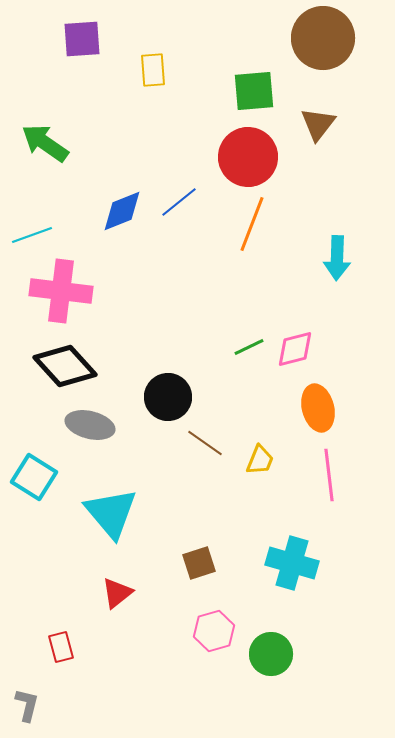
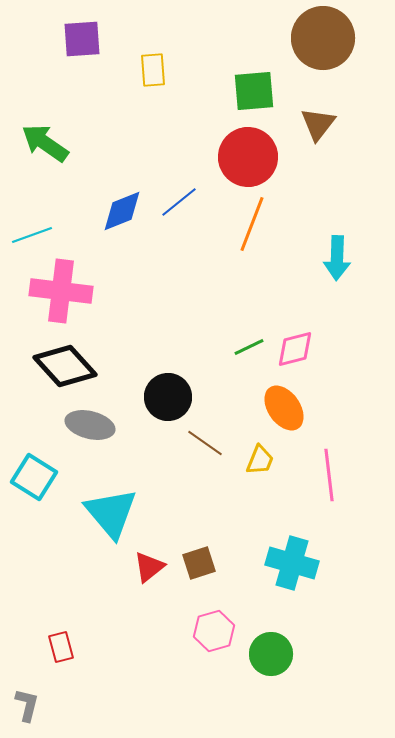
orange ellipse: moved 34 px left; rotated 21 degrees counterclockwise
red triangle: moved 32 px right, 26 px up
